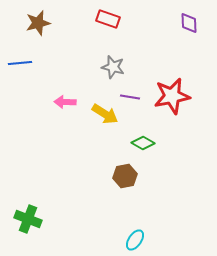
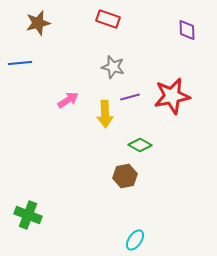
purple diamond: moved 2 px left, 7 px down
purple line: rotated 24 degrees counterclockwise
pink arrow: moved 3 px right, 2 px up; rotated 145 degrees clockwise
yellow arrow: rotated 56 degrees clockwise
green diamond: moved 3 px left, 2 px down
green cross: moved 4 px up
